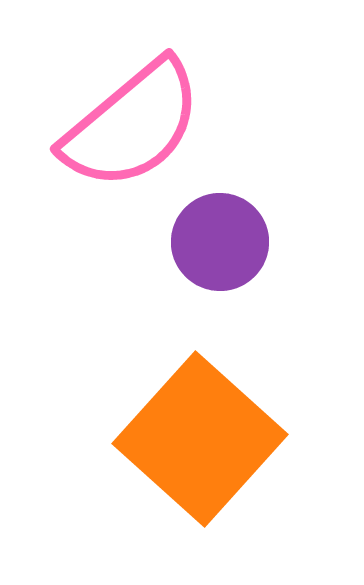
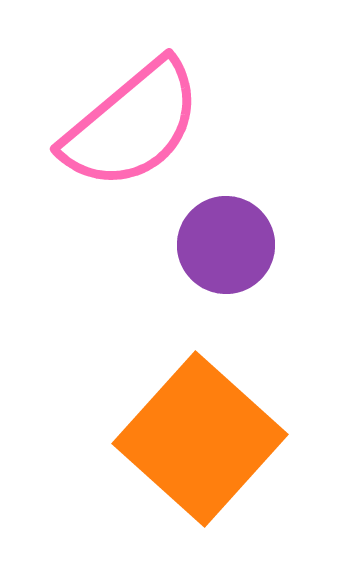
purple circle: moved 6 px right, 3 px down
